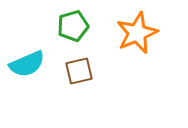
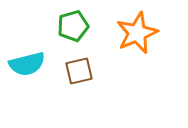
cyan semicircle: rotated 9 degrees clockwise
